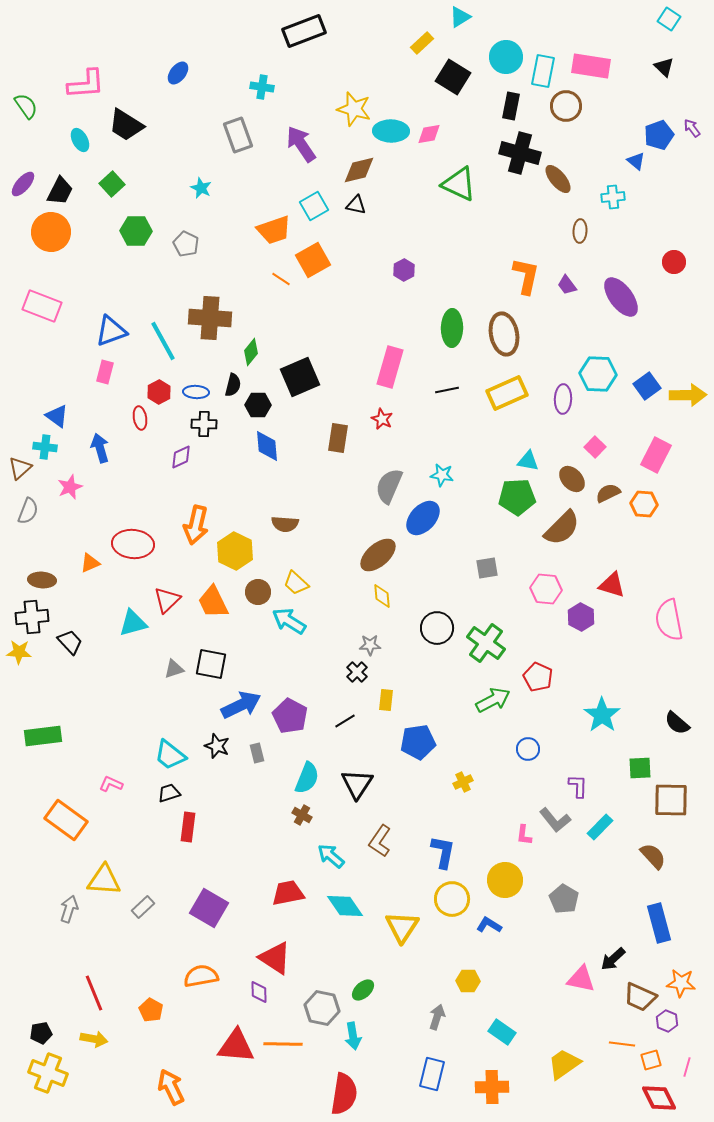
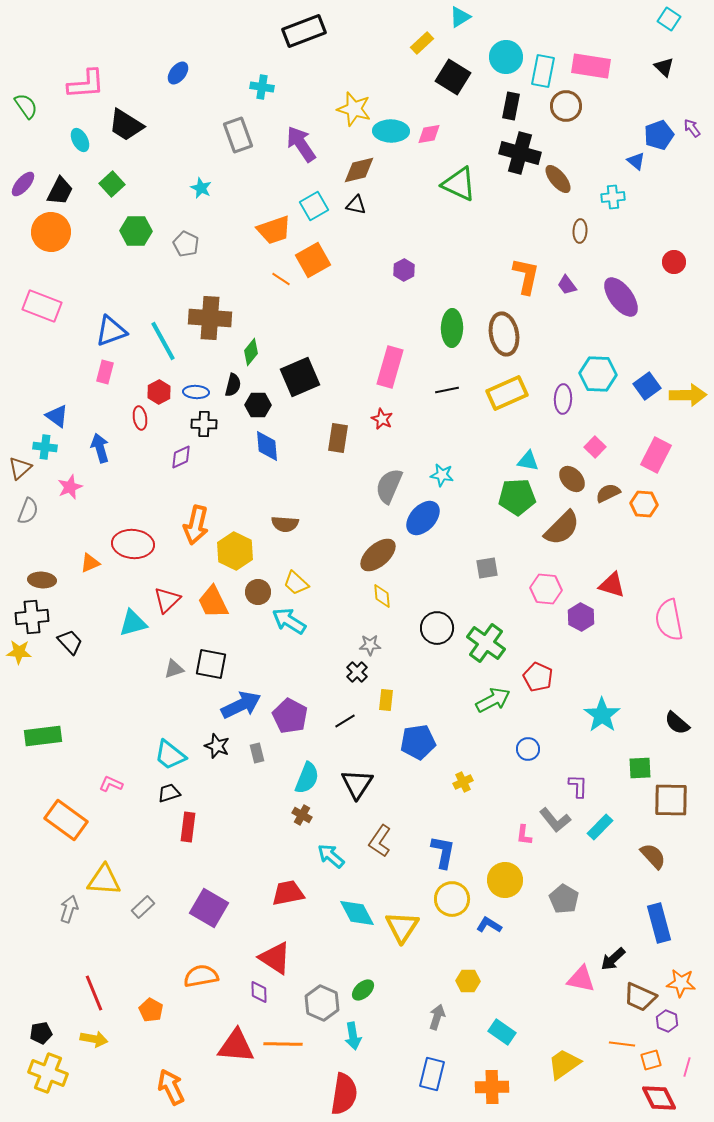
cyan diamond at (345, 906): moved 12 px right, 7 px down; rotated 6 degrees clockwise
gray hexagon at (322, 1008): moved 5 px up; rotated 12 degrees clockwise
